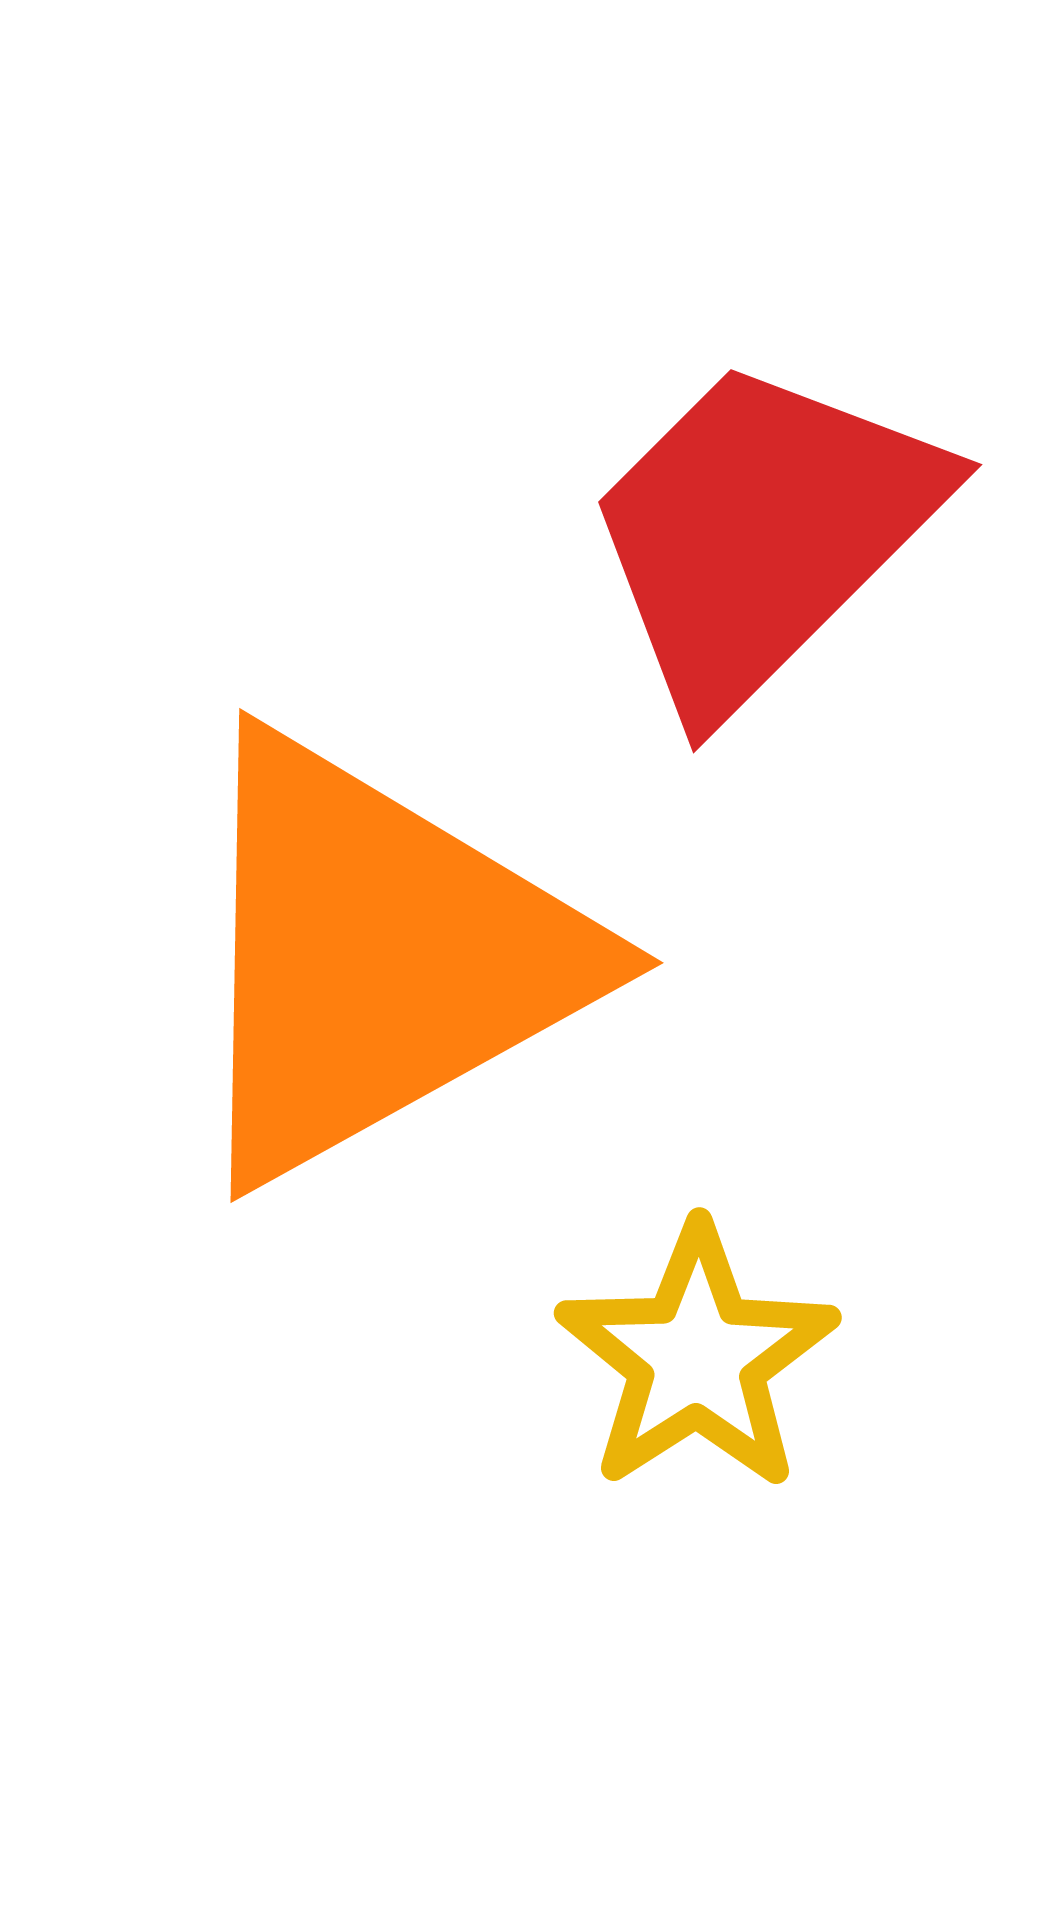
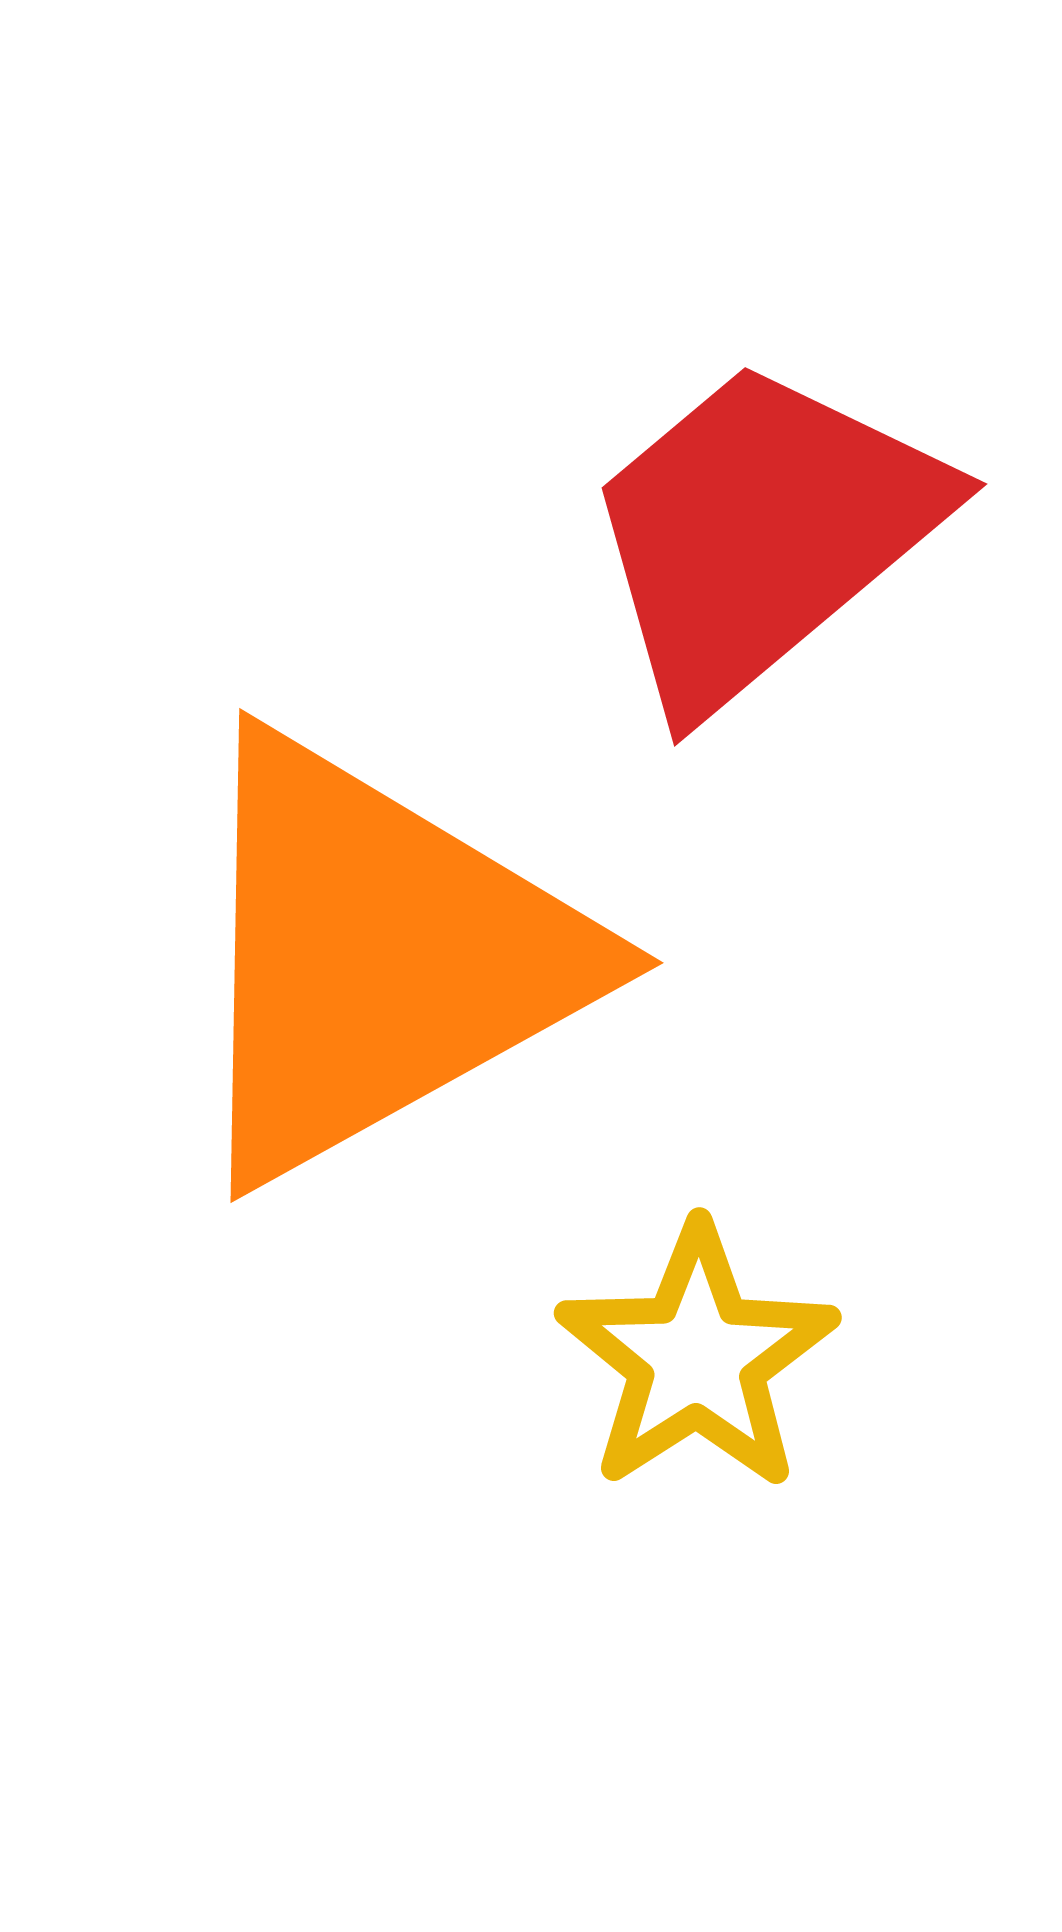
red trapezoid: rotated 5 degrees clockwise
